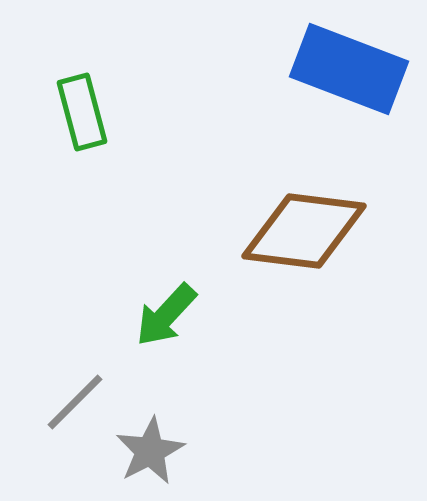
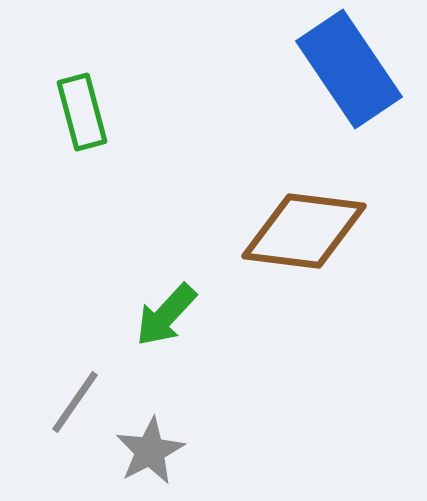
blue rectangle: rotated 35 degrees clockwise
gray line: rotated 10 degrees counterclockwise
